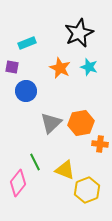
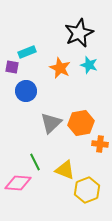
cyan rectangle: moved 9 px down
cyan star: moved 2 px up
pink diamond: rotated 56 degrees clockwise
